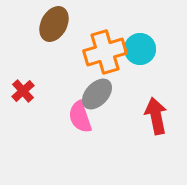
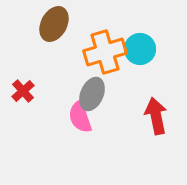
gray ellipse: moved 5 px left; rotated 20 degrees counterclockwise
